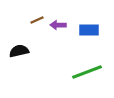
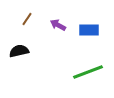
brown line: moved 10 px left, 1 px up; rotated 32 degrees counterclockwise
purple arrow: rotated 28 degrees clockwise
green line: moved 1 px right
